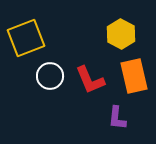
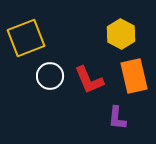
red L-shape: moved 1 px left
